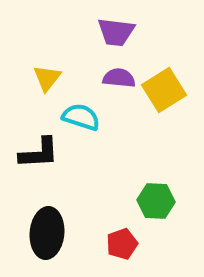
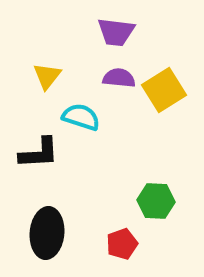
yellow triangle: moved 2 px up
